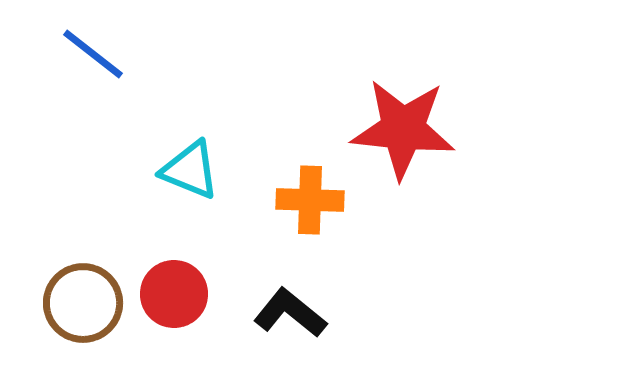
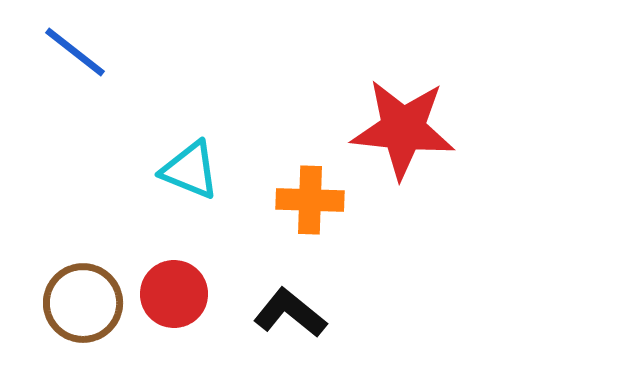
blue line: moved 18 px left, 2 px up
